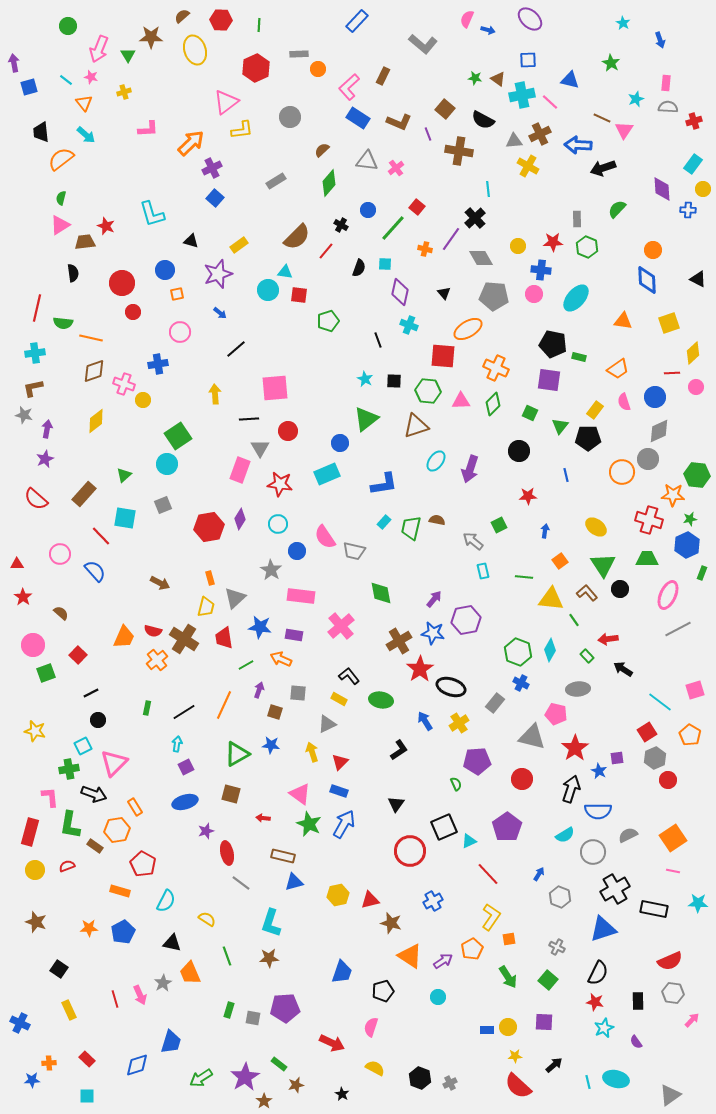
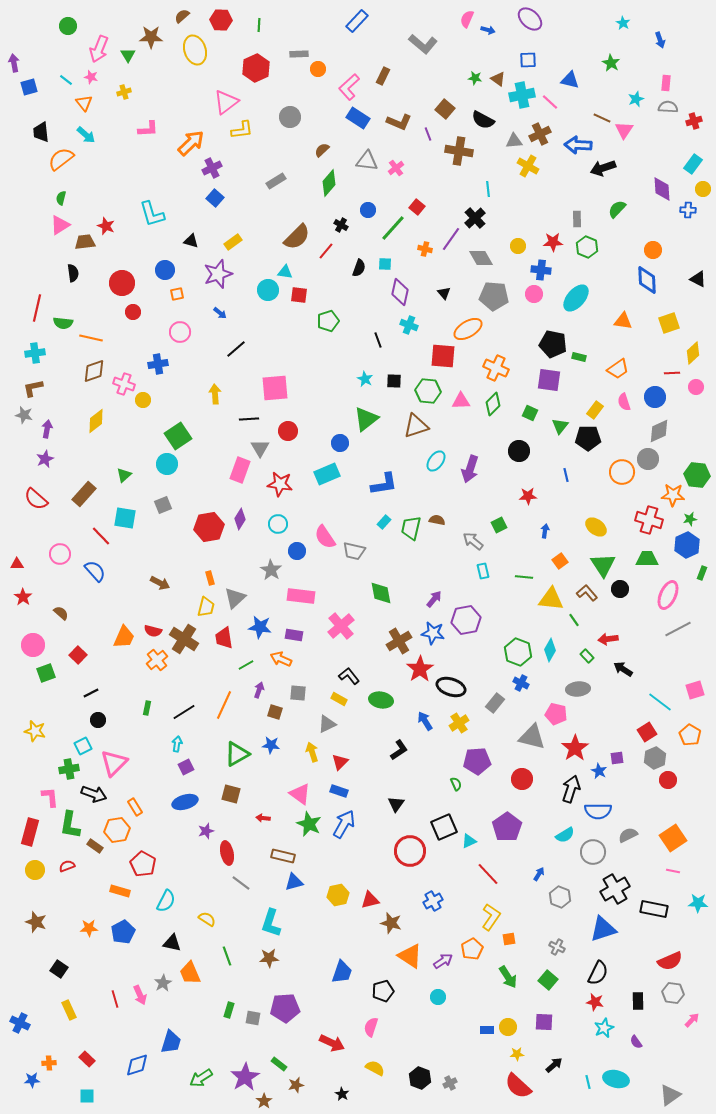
yellow rectangle at (239, 245): moved 6 px left, 3 px up
yellow star at (515, 1056): moved 2 px right, 2 px up
